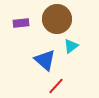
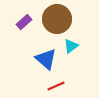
purple rectangle: moved 3 px right, 1 px up; rotated 35 degrees counterclockwise
blue triangle: moved 1 px right, 1 px up
red line: rotated 24 degrees clockwise
